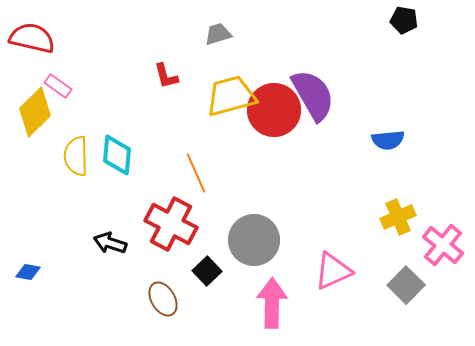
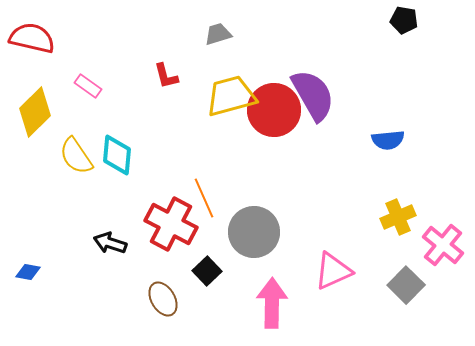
pink rectangle: moved 30 px right
yellow semicircle: rotated 33 degrees counterclockwise
orange line: moved 8 px right, 25 px down
gray circle: moved 8 px up
